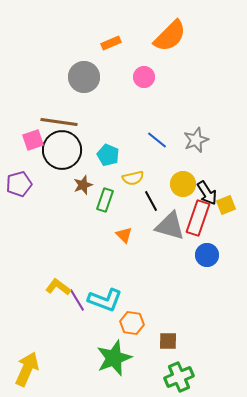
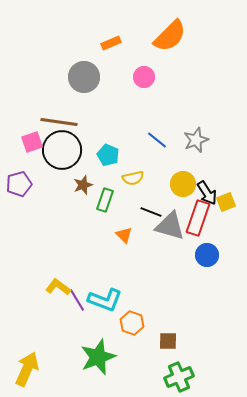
pink square: moved 1 px left, 2 px down
black line: moved 11 px down; rotated 40 degrees counterclockwise
yellow square: moved 3 px up
orange hexagon: rotated 10 degrees clockwise
green star: moved 16 px left, 1 px up
